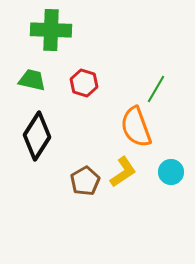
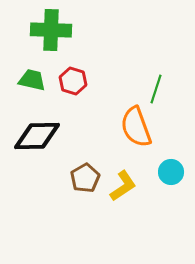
red hexagon: moved 11 px left, 2 px up
green line: rotated 12 degrees counterclockwise
black diamond: rotated 57 degrees clockwise
yellow L-shape: moved 14 px down
brown pentagon: moved 3 px up
